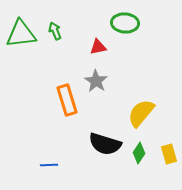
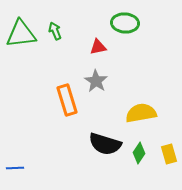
yellow semicircle: rotated 40 degrees clockwise
blue line: moved 34 px left, 3 px down
